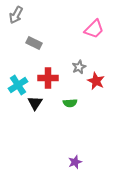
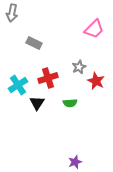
gray arrow: moved 4 px left, 2 px up; rotated 18 degrees counterclockwise
red cross: rotated 18 degrees counterclockwise
black triangle: moved 2 px right
